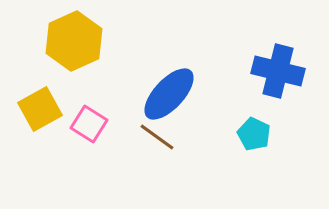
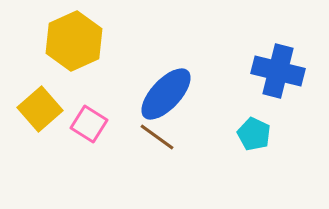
blue ellipse: moved 3 px left
yellow square: rotated 12 degrees counterclockwise
